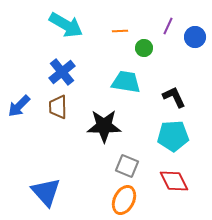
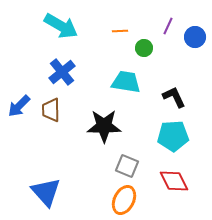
cyan arrow: moved 5 px left, 1 px down
brown trapezoid: moved 7 px left, 3 px down
